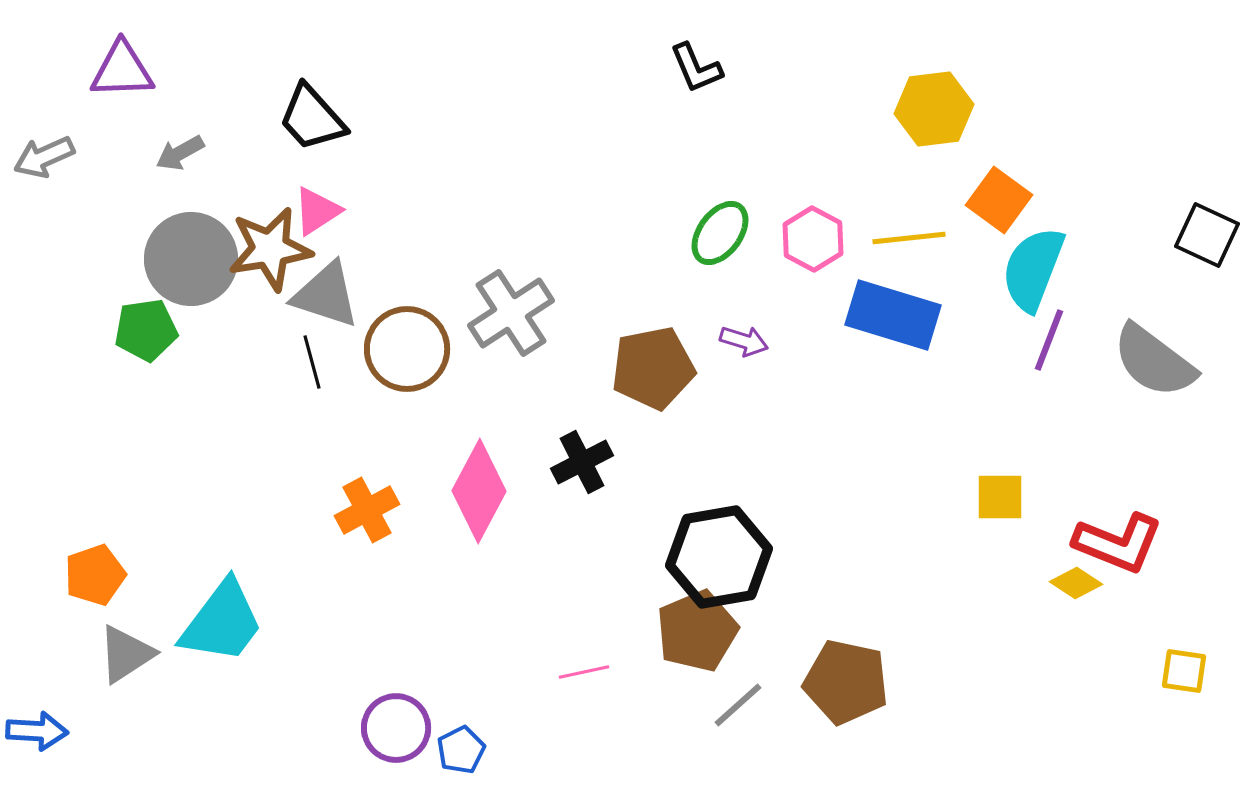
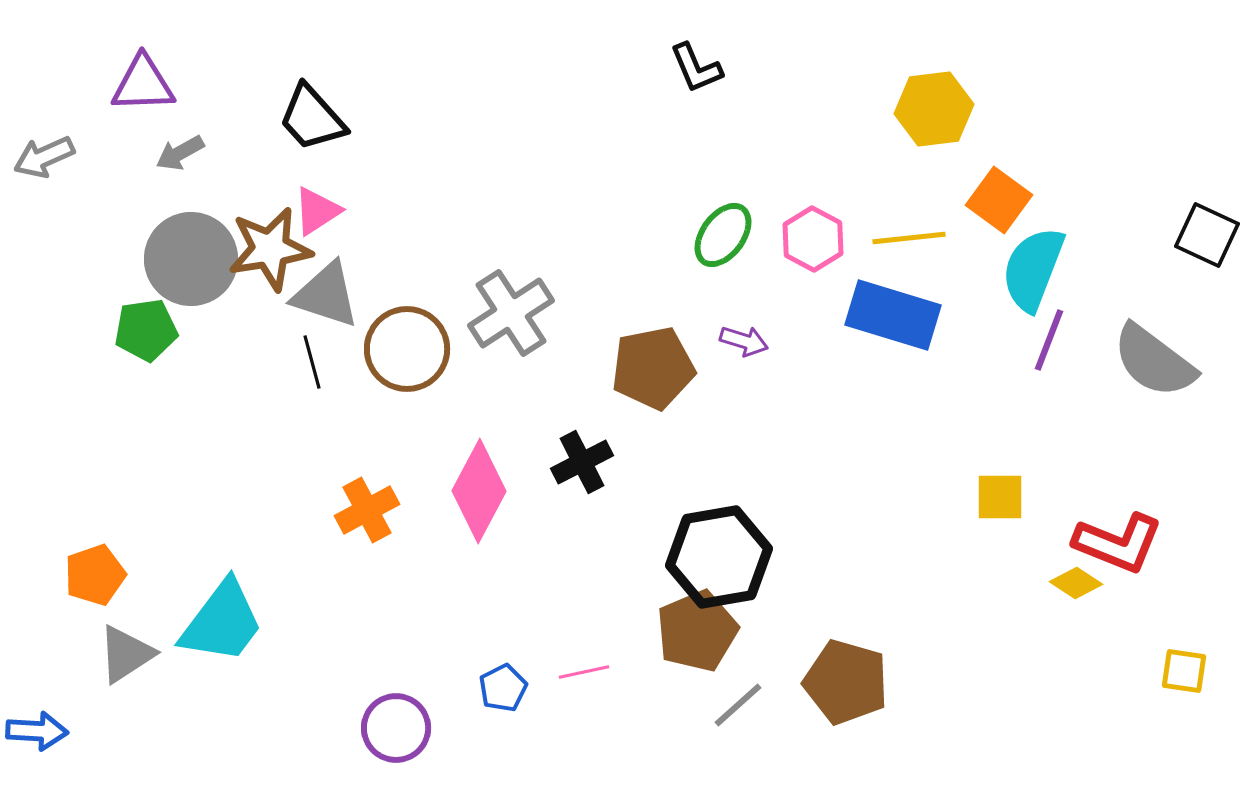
purple triangle at (122, 70): moved 21 px right, 14 px down
green ellipse at (720, 233): moved 3 px right, 2 px down
brown pentagon at (846, 682): rotated 4 degrees clockwise
blue pentagon at (461, 750): moved 42 px right, 62 px up
